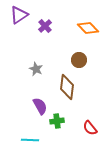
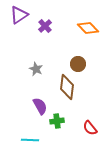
brown circle: moved 1 px left, 4 px down
